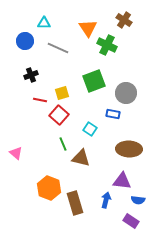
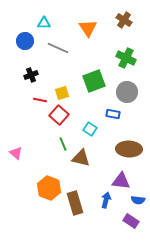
green cross: moved 19 px right, 13 px down
gray circle: moved 1 px right, 1 px up
purple triangle: moved 1 px left
